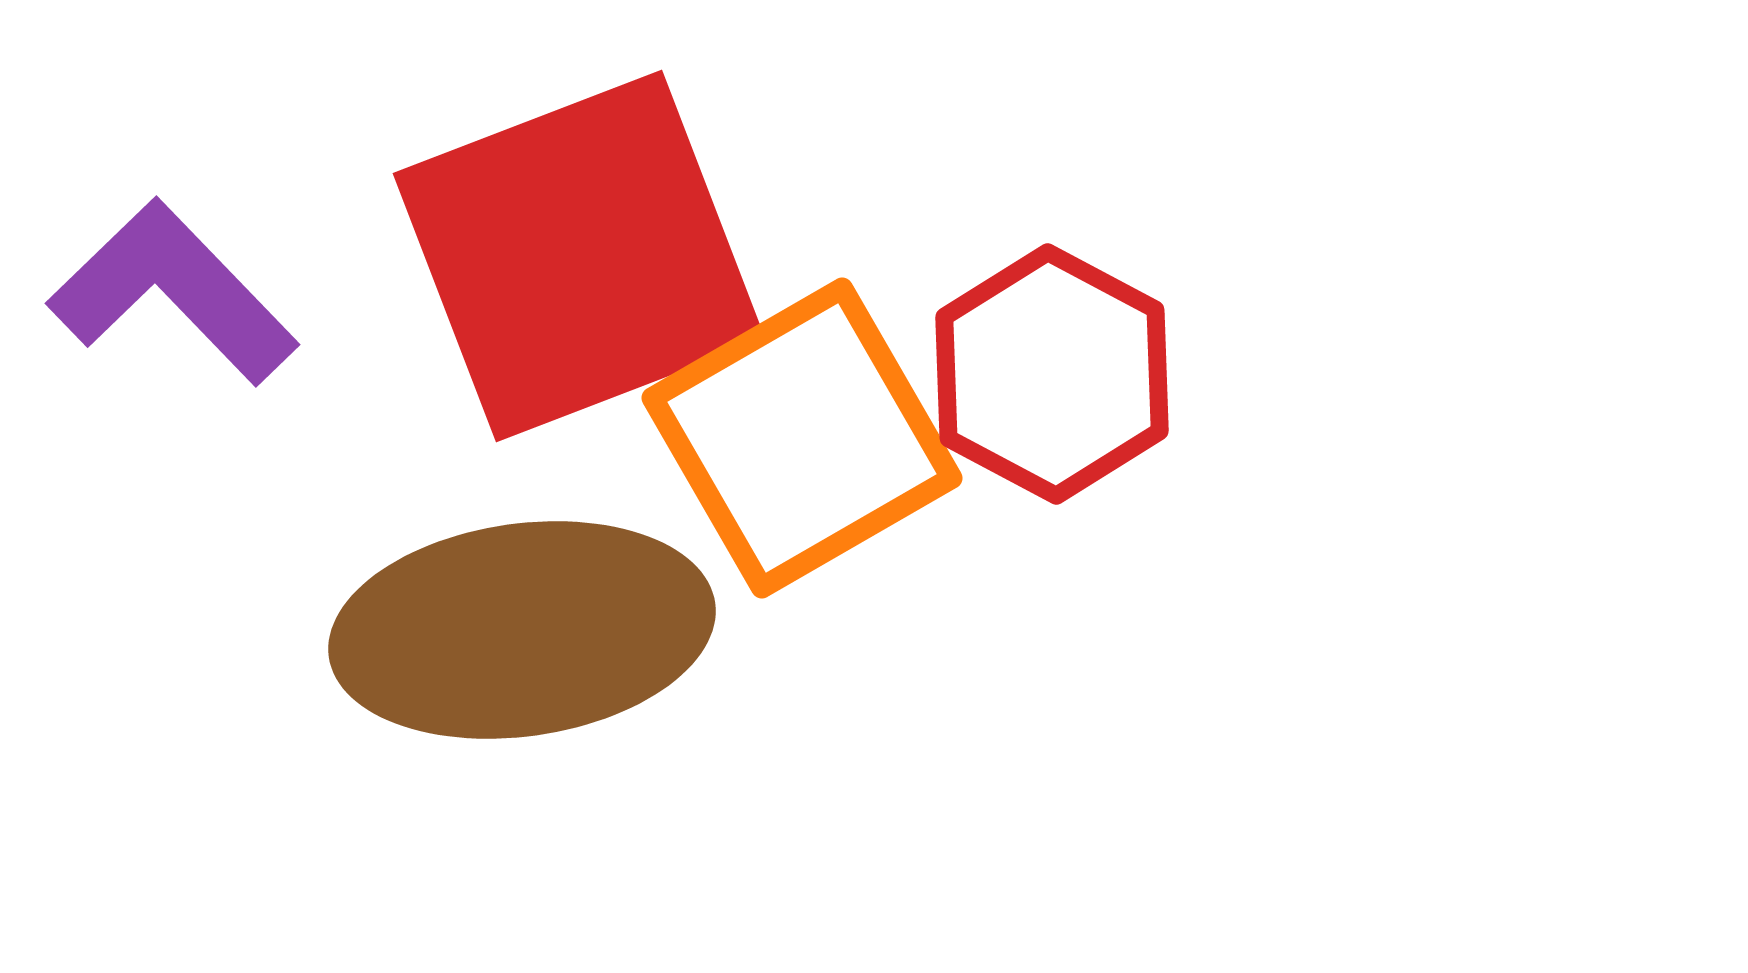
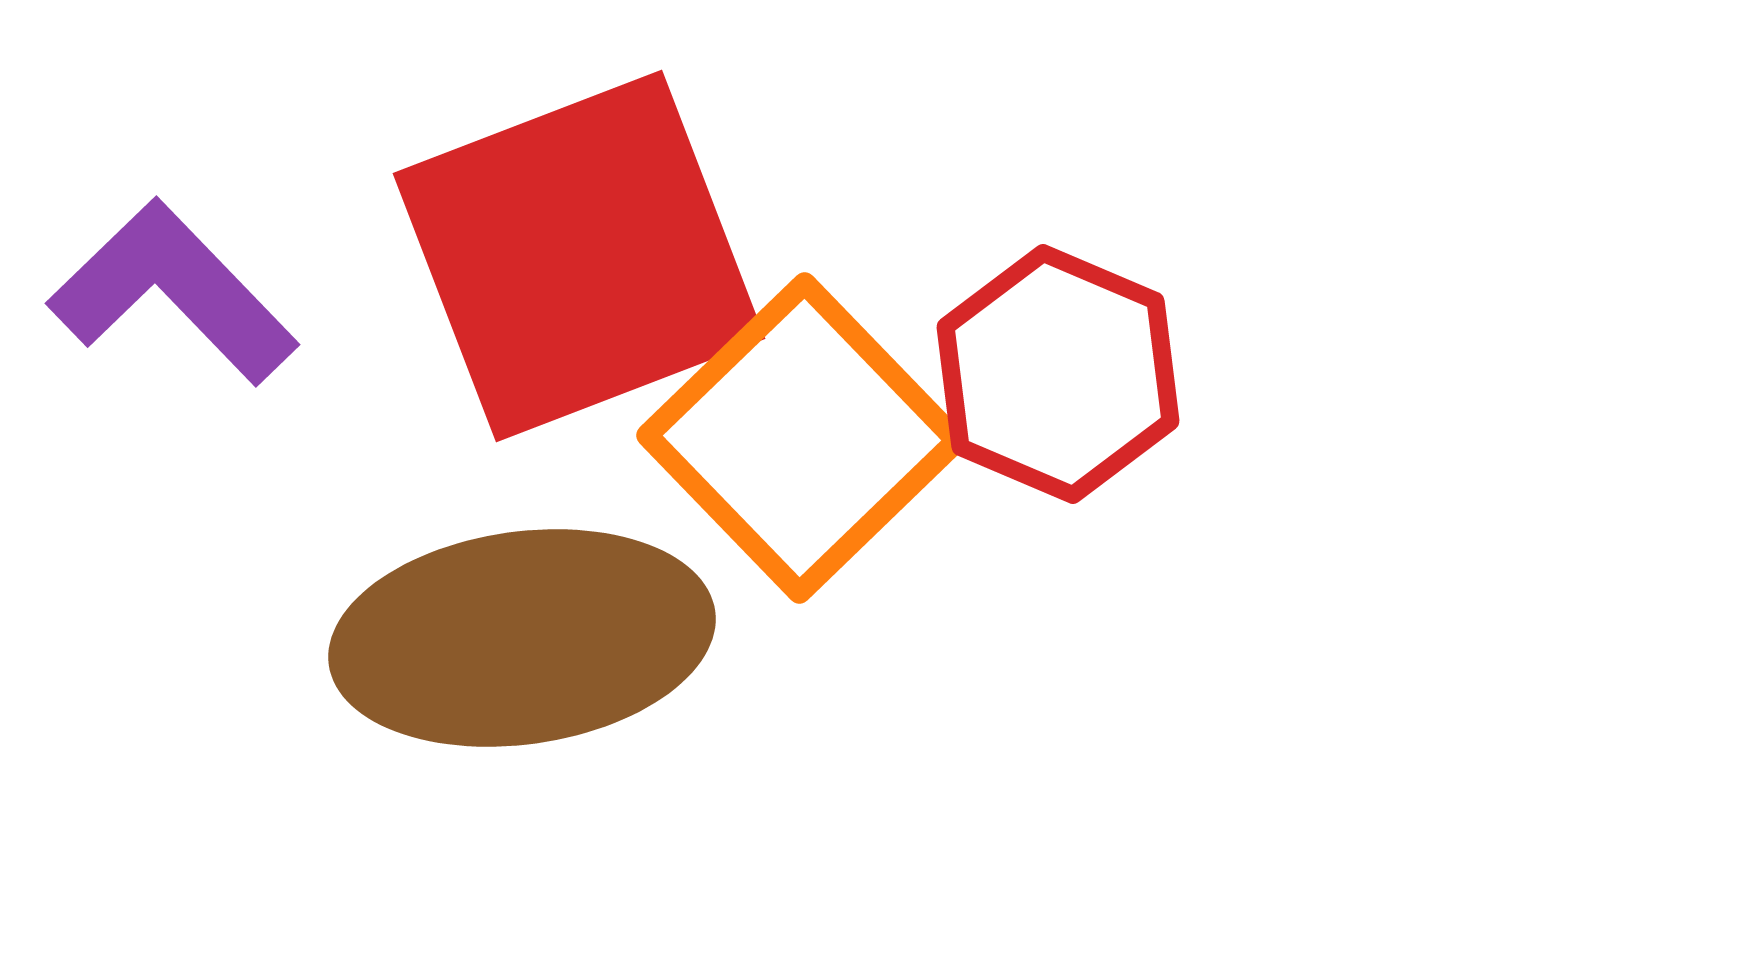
red hexagon: moved 6 px right; rotated 5 degrees counterclockwise
orange square: rotated 14 degrees counterclockwise
brown ellipse: moved 8 px down
